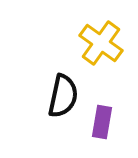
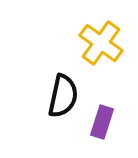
purple rectangle: rotated 8 degrees clockwise
